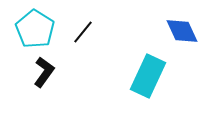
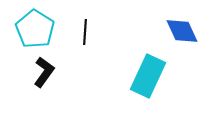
black line: moved 2 px right; rotated 35 degrees counterclockwise
